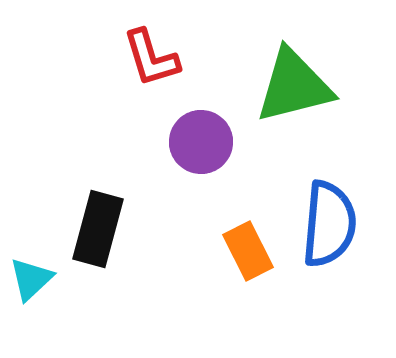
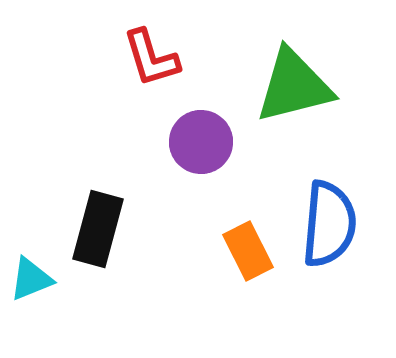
cyan triangle: rotated 21 degrees clockwise
